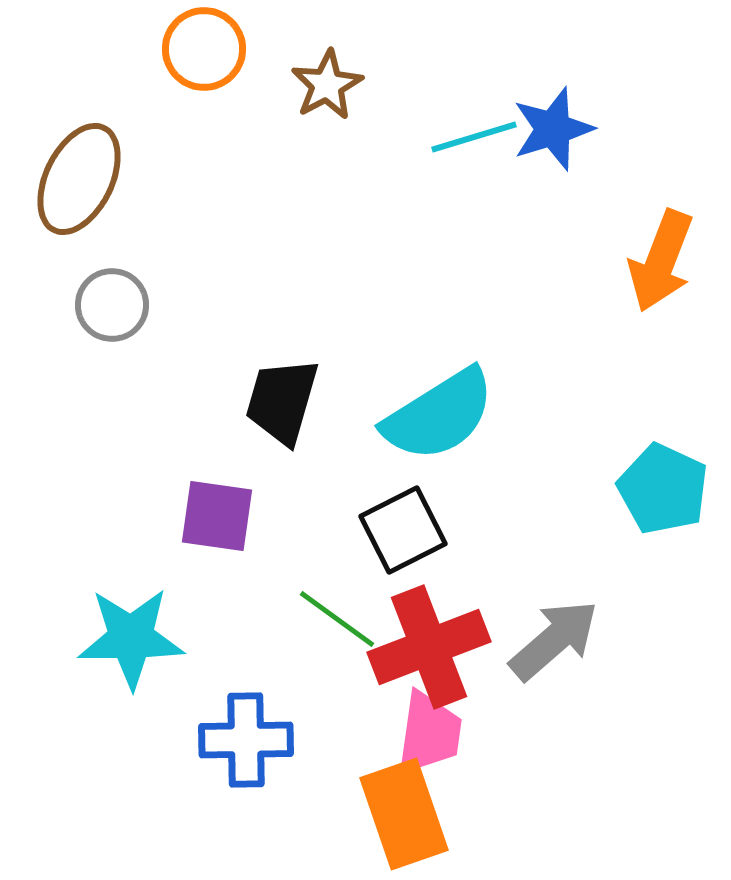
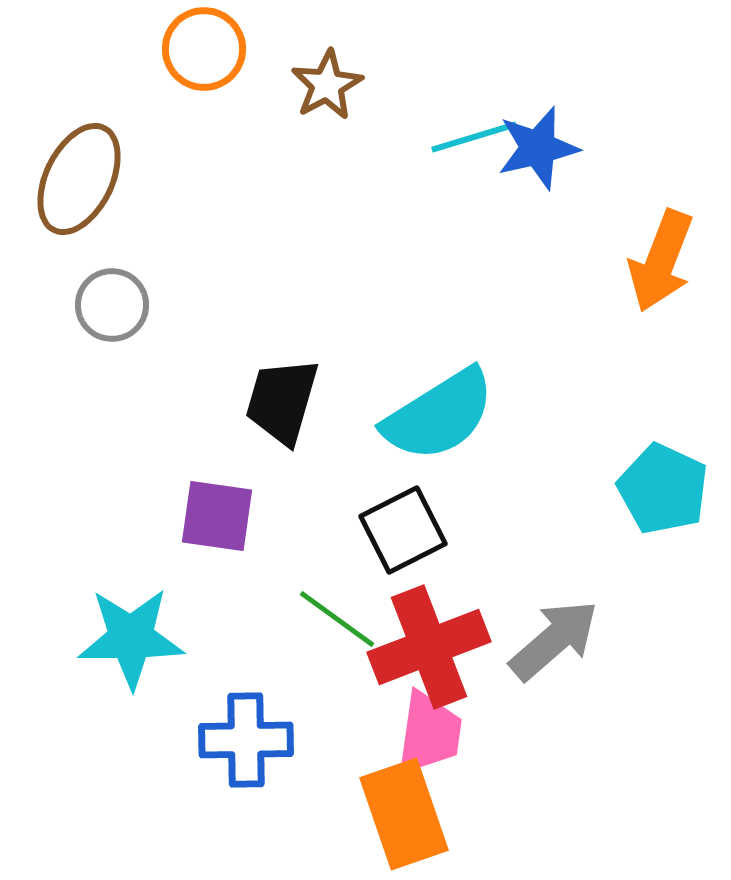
blue star: moved 15 px left, 19 px down; rotated 4 degrees clockwise
